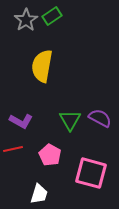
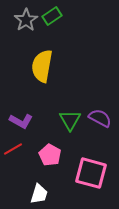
red line: rotated 18 degrees counterclockwise
